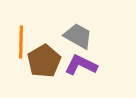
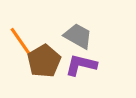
orange line: rotated 36 degrees counterclockwise
purple L-shape: rotated 12 degrees counterclockwise
